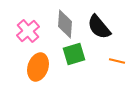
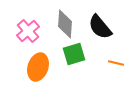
black semicircle: moved 1 px right
orange line: moved 1 px left, 2 px down
